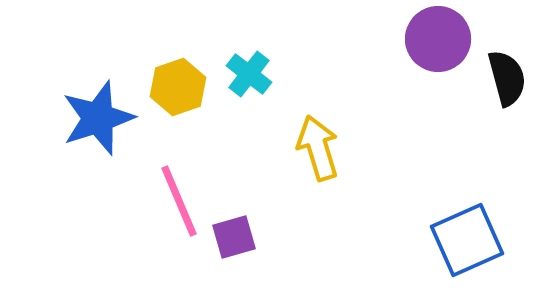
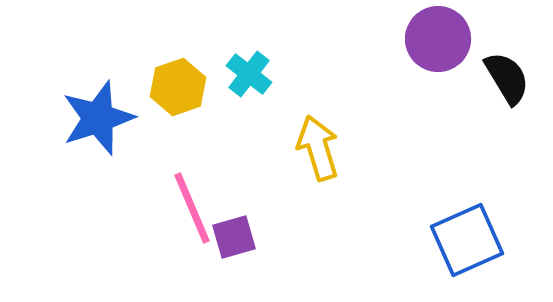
black semicircle: rotated 16 degrees counterclockwise
pink line: moved 13 px right, 7 px down
